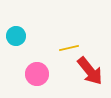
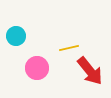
pink circle: moved 6 px up
